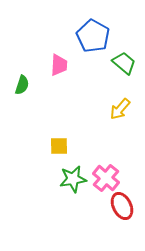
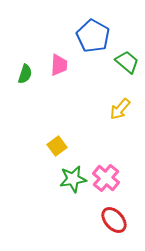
green trapezoid: moved 3 px right, 1 px up
green semicircle: moved 3 px right, 11 px up
yellow square: moved 2 px left; rotated 36 degrees counterclockwise
red ellipse: moved 8 px left, 14 px down; rotated 16 degrees counterclockwise
